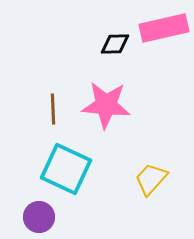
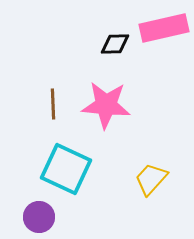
brown line: moved 5 px up
